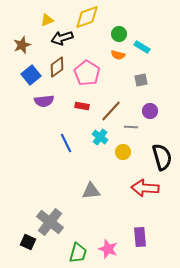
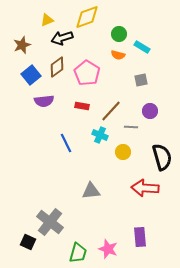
cyan cross: moved 2 px up; rotated 14 degrees counterclockwise
